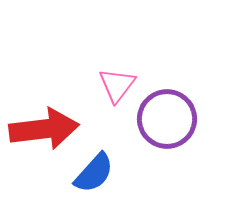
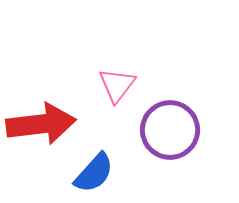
purple circle: moved 3 px right, 11 px down
red arrow: moved 3 px left, 5 px up
